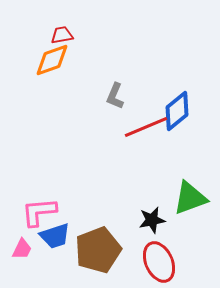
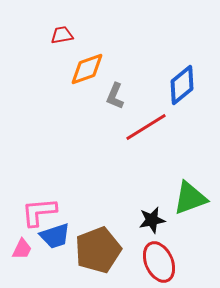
orange diamond: moved 35 px right, 9 px down
blue diamond: moved 5 px right, 26 px up
red line: rotated 9 degrees counterclockwise
